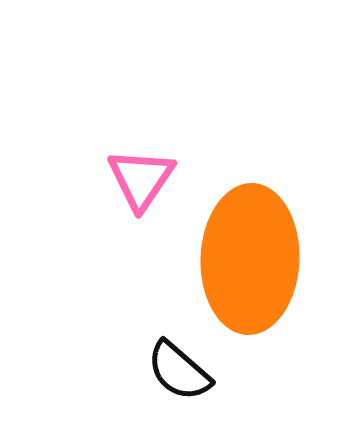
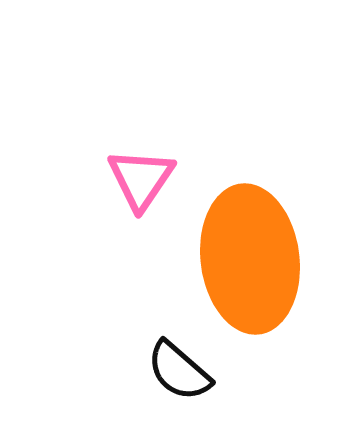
orange ellipse: rotated 9 degrees counterclockwise
